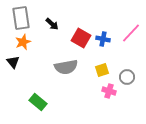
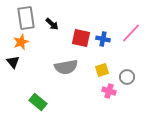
gray rectangle: moved 5 px right
red square: rotated 18 degrees counterclockwise
orange star: moved 2 px left
